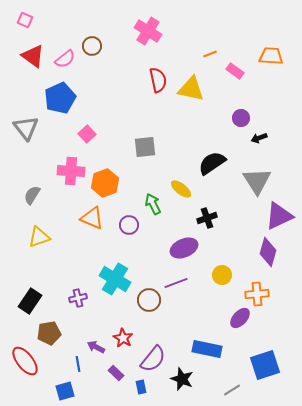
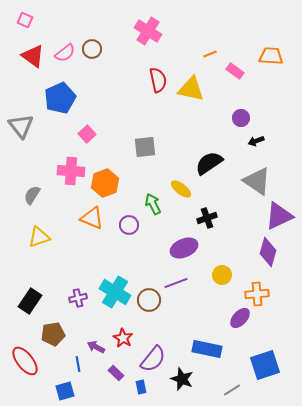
brown circle at (92, 46): moved 3 px down
pink semicircle at (65, 59): moved 6 px up
gray triangle at (26, 128): moved 5 px left, 2 px up
black arrow at (259, 138): moved 3 px left, 3 px down
black semicircle at (212, 163): moved 3 px left
gray triangle at (257, 181): rotated 24 degrees counterclockwise
cyan cross at (115, 279): moved 13 px down
brown pentagon at (49, 333): moved 4 px right, 1 px down
